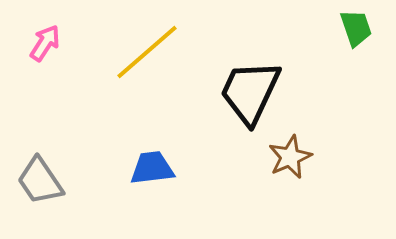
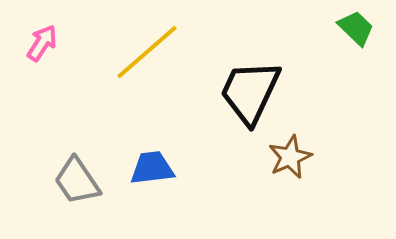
green trapezoid: rotated 27 degrees counterclockwise
pink arrow: moved 3 px left
gray trapezoid: moved 37 px right
